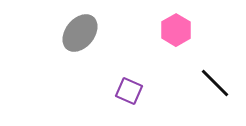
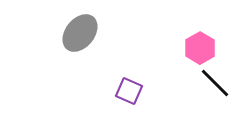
pink hexagon: moved 24 px right, 18 px down
